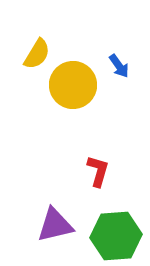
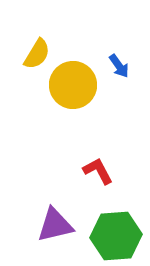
red L-shape: rotated 44 degrees counterclockwise
